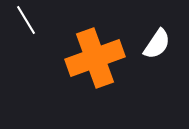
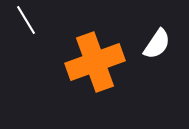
orange cross: moved 4 px down
